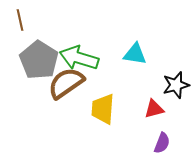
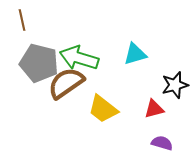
brown line: moved 2 px right
cyan triangle: rotated 25 degrees counterclockwise
gray pentagon: moved 3 px down; rotated 18 degrees counterclockwise
black star: moved 1 px left
yellow trapezoid: rotated 56 degrees counterclockwise
purple semicircle: rotated 95 degrees counterclockwise
